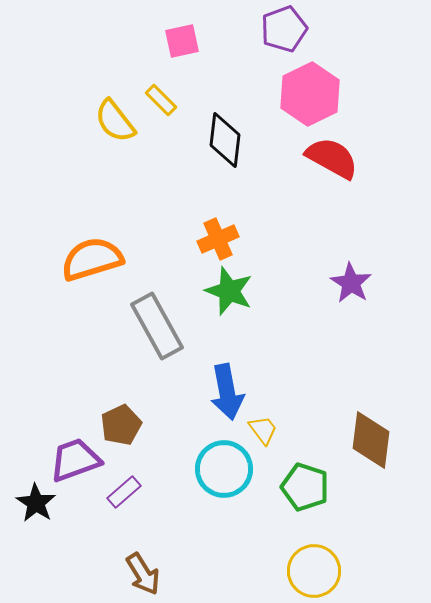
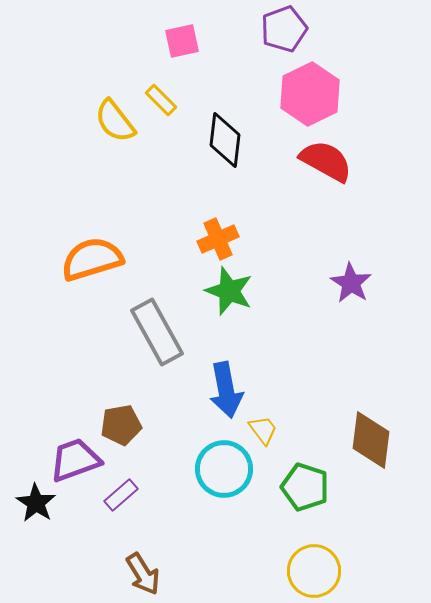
red semicircle: moved 6 px left, 3 px down
gray rectangle: moved 6 px down
blue arrow: moved 1 px left, 2 px up
brown pentagon: rotated 15 degrees clockwise
purple rectangle: moved 3 px left, 3 px down
